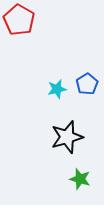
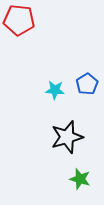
red pentagon: rotated 24 degrees counterclockwise
cyan star: moved 2 px left, 1 px down; rotated 18 degrees clockwise
